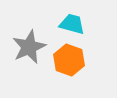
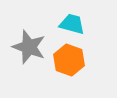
gray star: rotated 28 degrees counterclockwise
